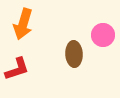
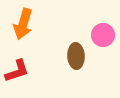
brown ellipse: moved 2 px right, 2 px down
red L-shape: moved 2 px down
